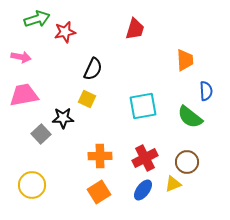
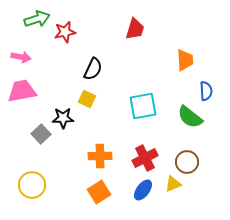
pink trapezoid: moved 2 px left, 4 px up
